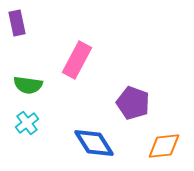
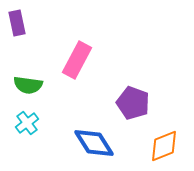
orange diamond: rotated 16 degrees counterclockwise
